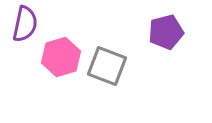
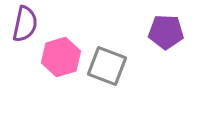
purple pentagon: rotated 16 degrees clockwise
